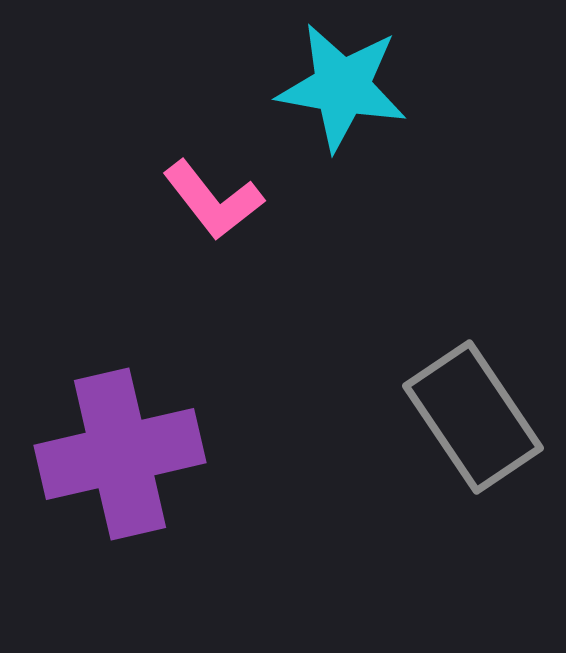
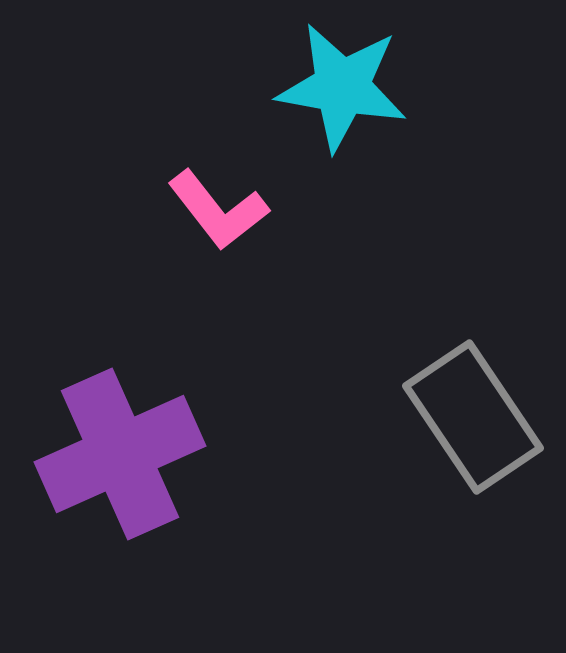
pink L-shape: moved 5 px right, 10 px down
purple cross: rotated 11 degrees counterclockwise
